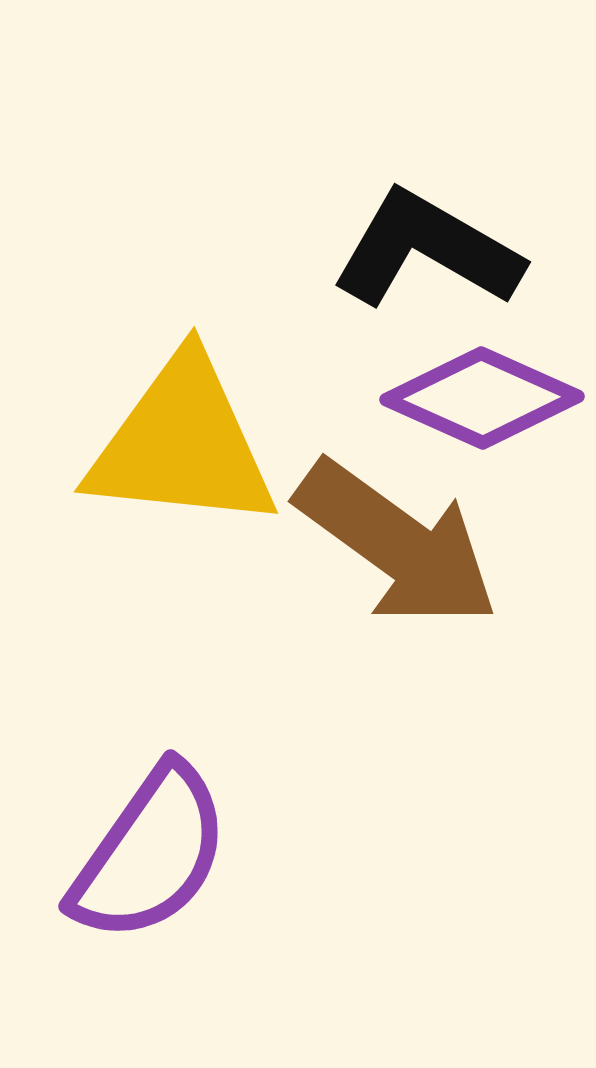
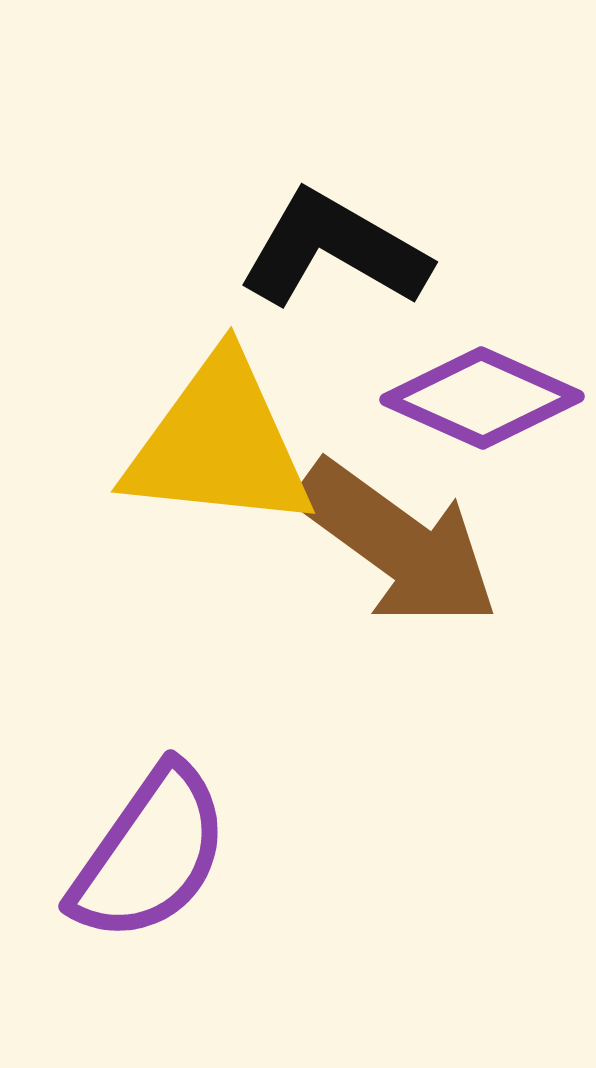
black L-shape: moved 93 px left
yellow triangle: moved 37 px right
